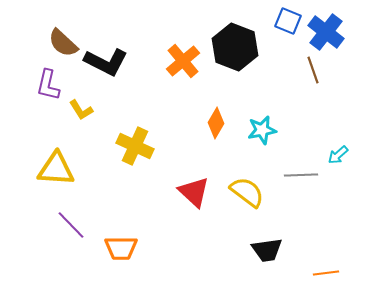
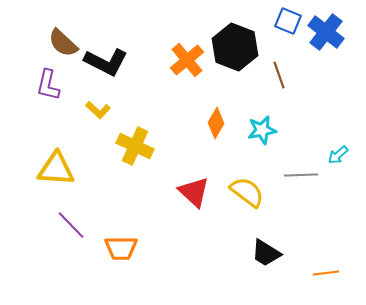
orange cross: moved 4 px right, 1 px up
brown line: moved 34 px left, 5 px down
yellow L-shape: moved 17 px right; rotated 15 degrees counterclockwise
black trapezoid: moved 1 px left, 3 px down; rotated 40 degrees clockwise
